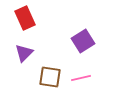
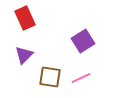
purple triangle: moved 2 px down
pink line: rotated 12 degrees counterclockwise
